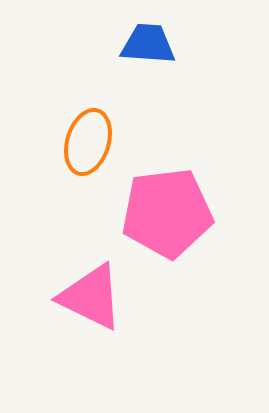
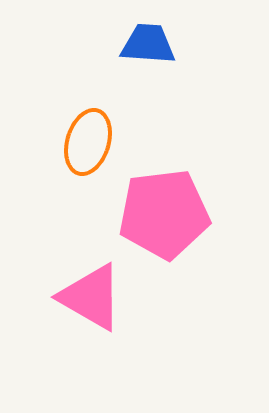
pink pentagon: moved 3 px left, 1 px down
pink triangle: rotated 4 degrees clockwise
